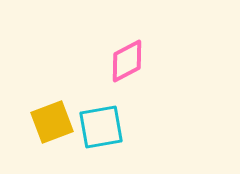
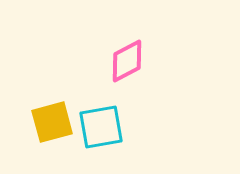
yellow square: rotated 6 degrees clockwise
